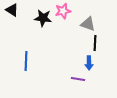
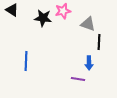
black line: moved 4 px right, 1 px up
